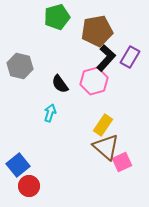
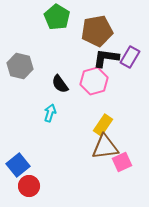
green pentagon: rotated 25 degrees counterclockwise
black L-shape: rotated 124 degrees counterclockwise
brown triangle: moved 1 px left; rotated 48 degrees counterclockwise
